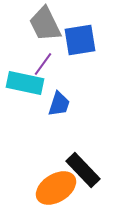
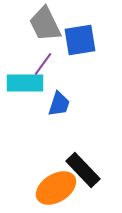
cyan rectangle: rotated 12 degrees counterclockwise
